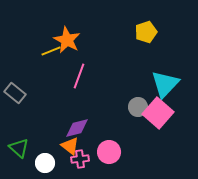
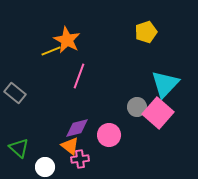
gray circle: moved 1 px left
pink circle: moved 17 px up
white circle: moved 4 px down
